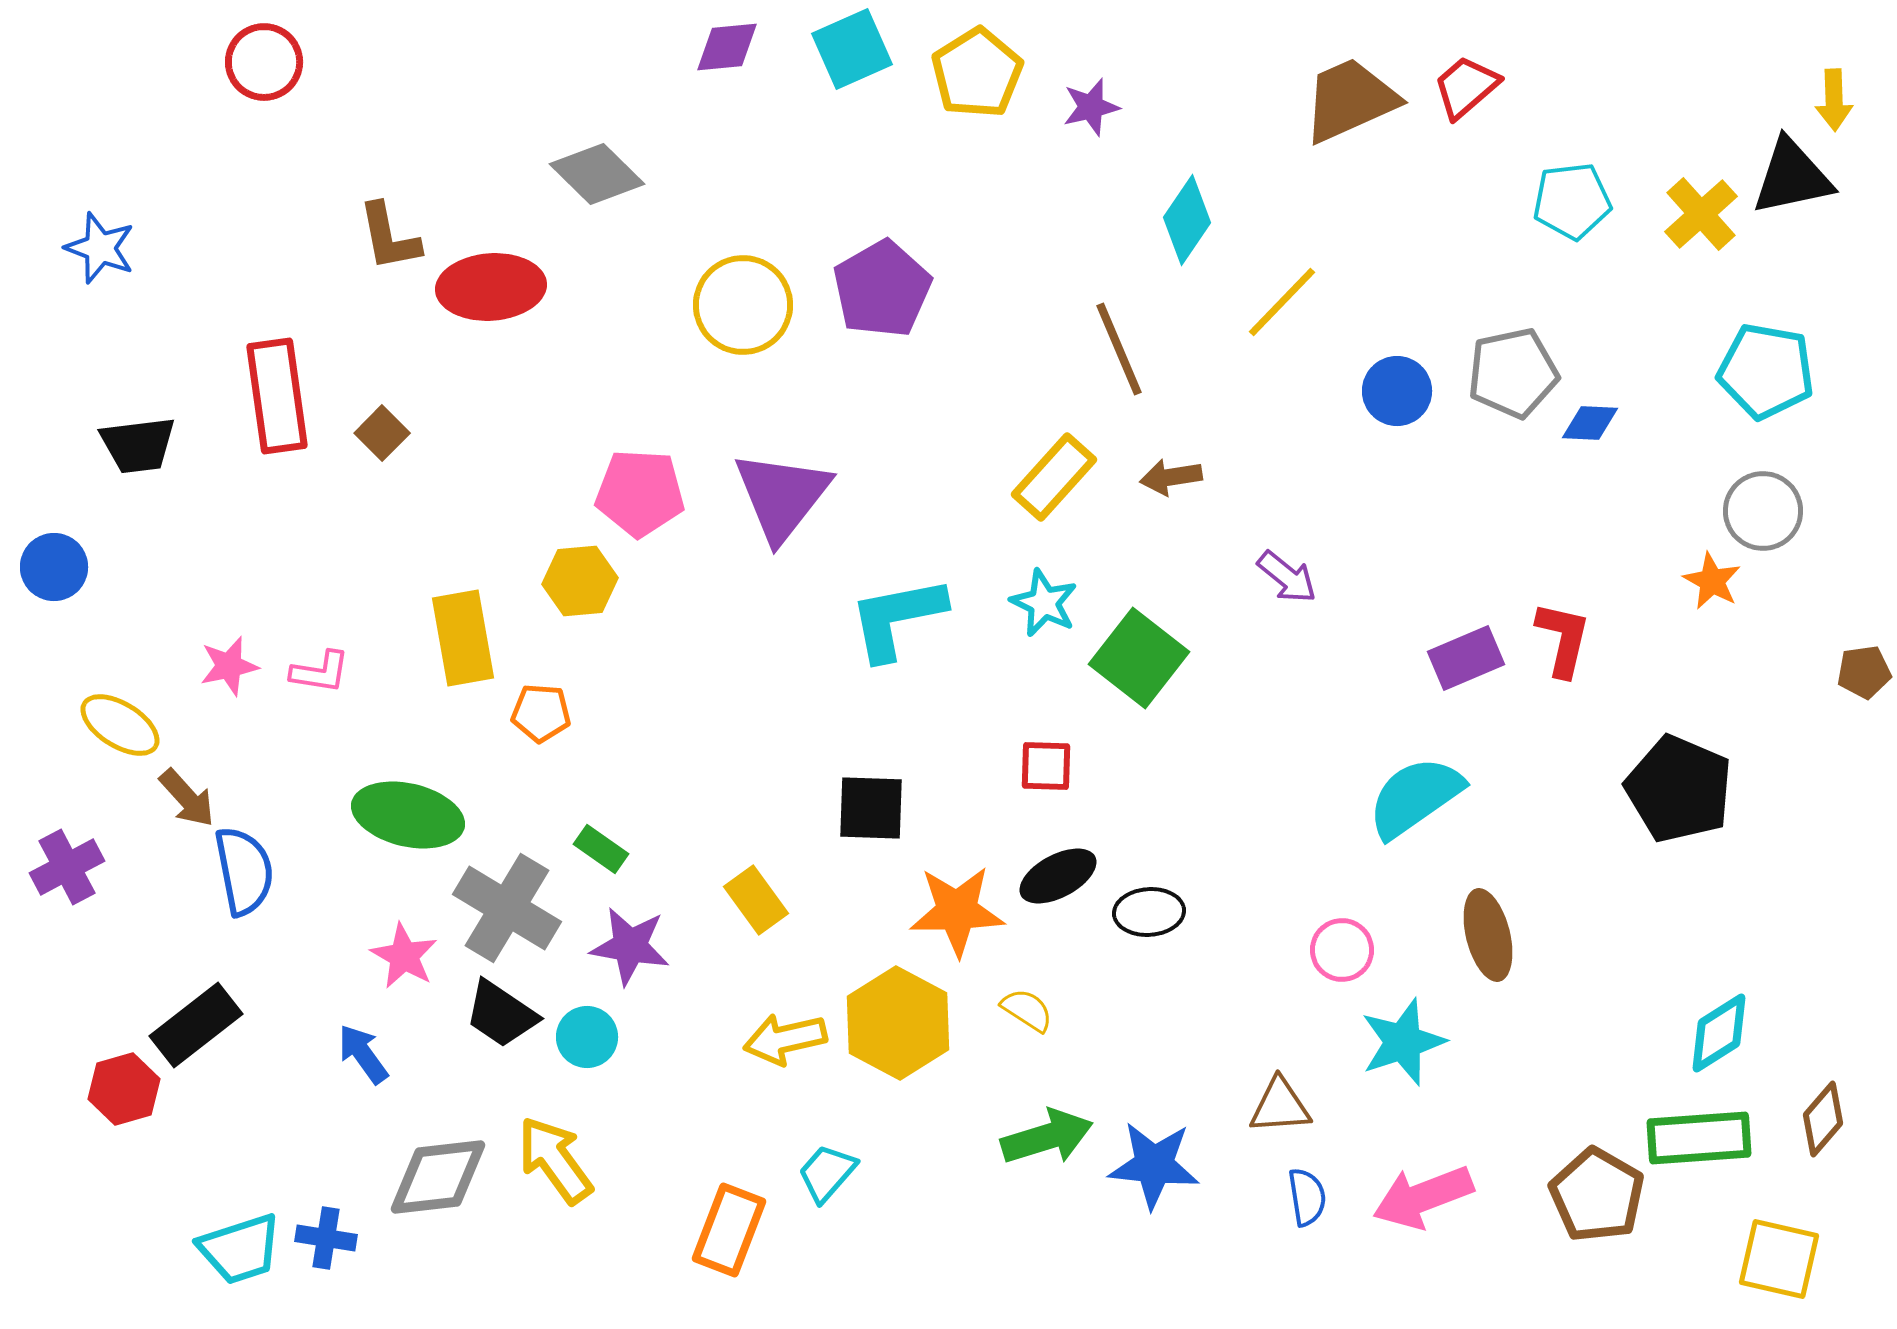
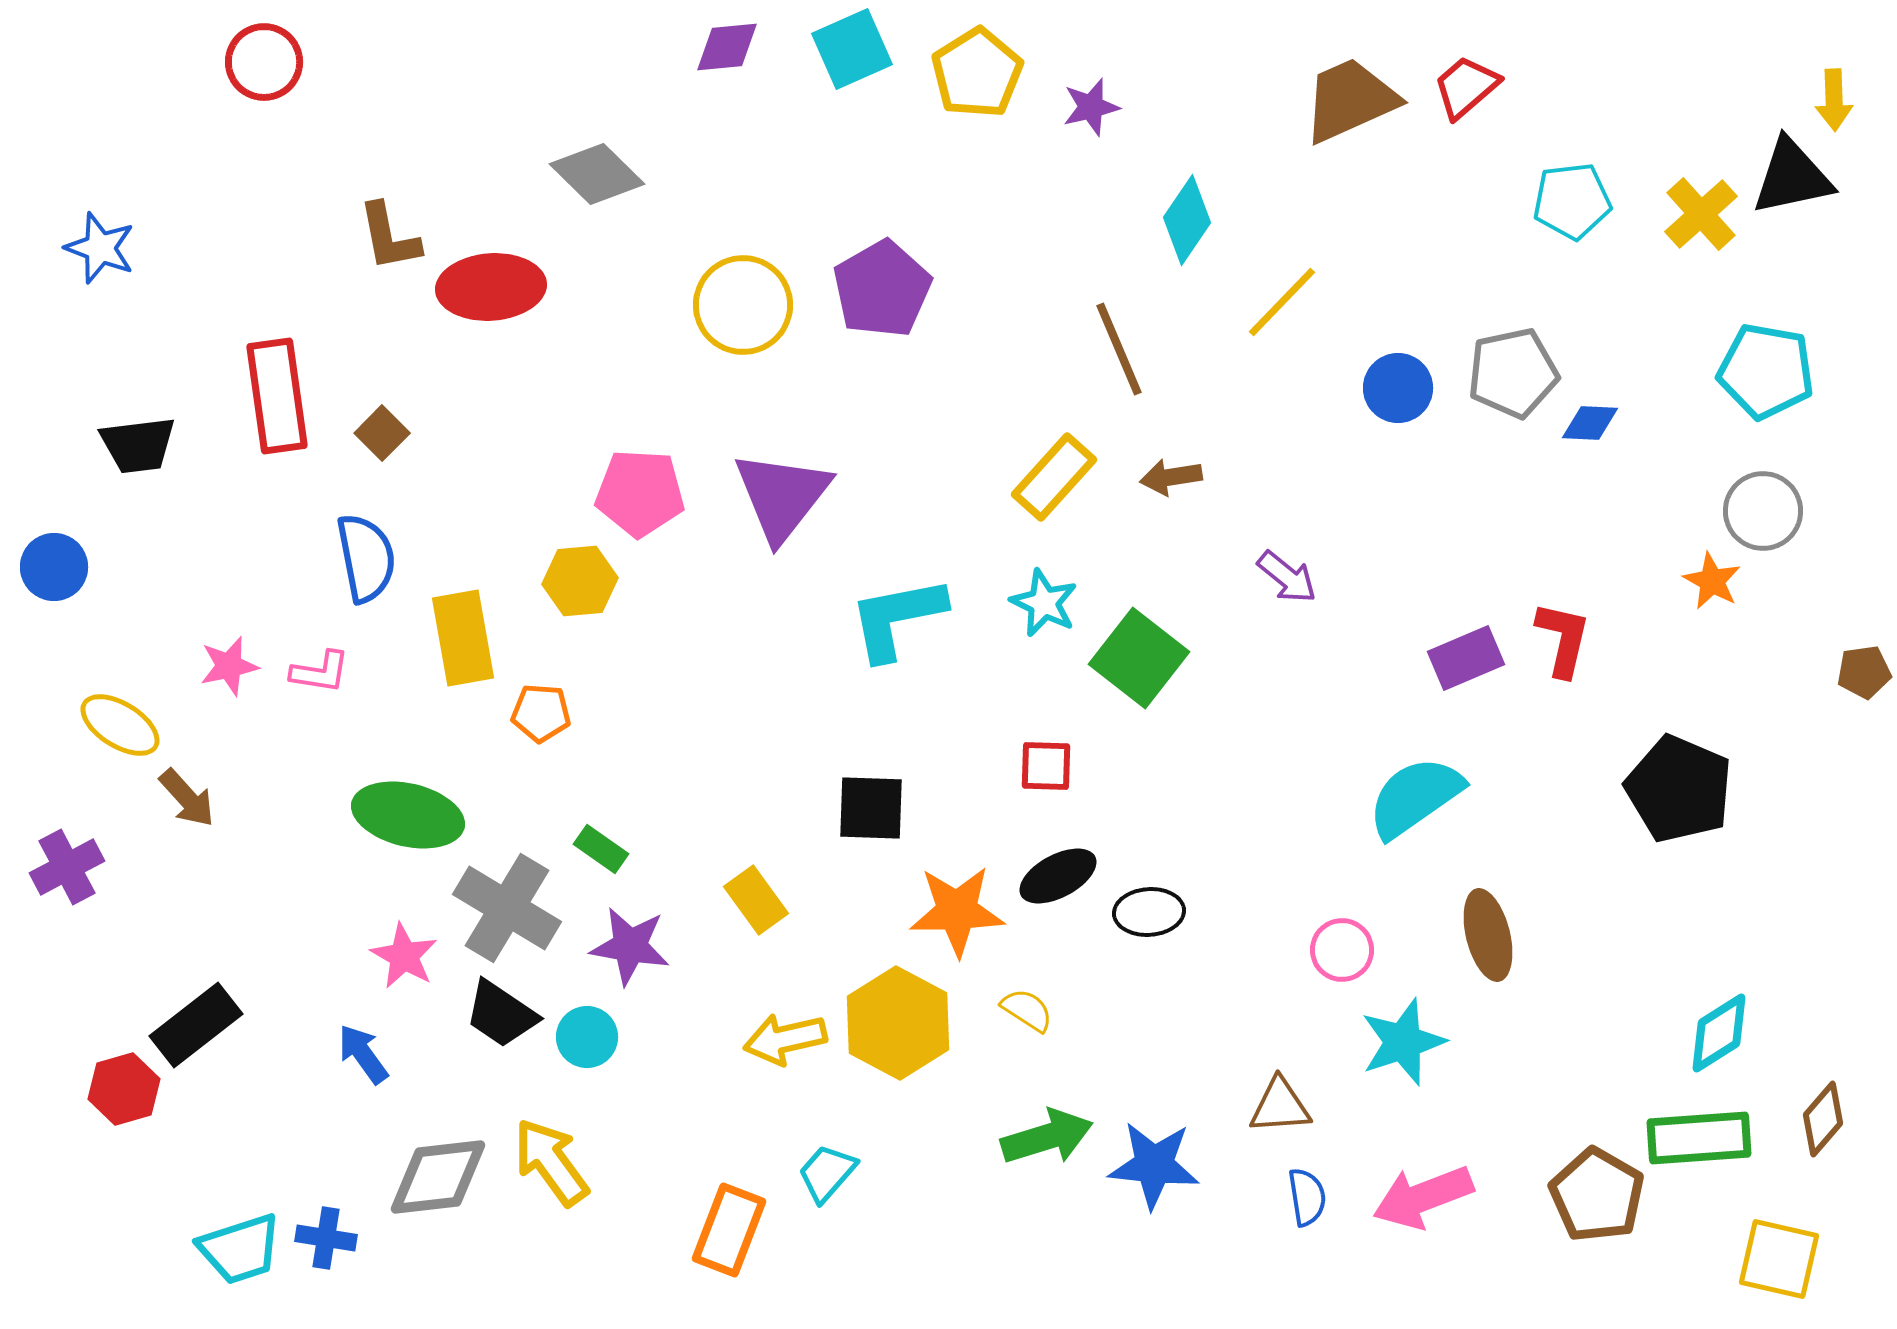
blue circle at (1397, 391): moved 1 px right, 3 px up
blue semicircle at (244, 871): moved 122 px right, 313 px up
yellow arrow at (555, 1160): moved 4 px left, 2 px down
